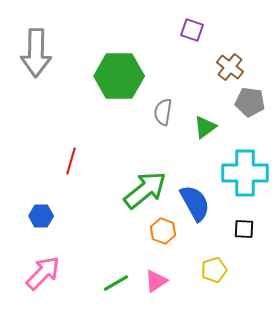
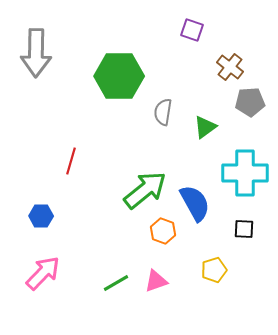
gray pentagon: rotated 12 degrees counterclockwise
pink triangle: rotated 15 degrees clockwise
